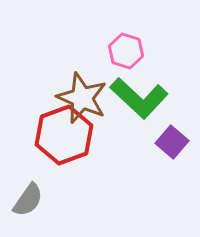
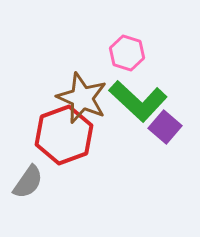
pink hexagon: moved 1 px right, 2 px down
green L-shape: moved 1 px left, 3 px down
purple square: moved 7 px left, 15 px up
gray semicircle: moved 18 px up
